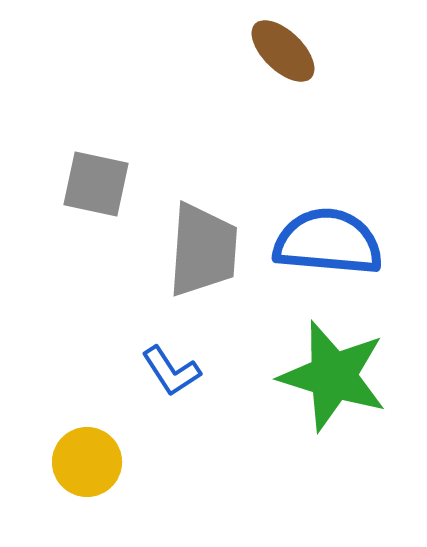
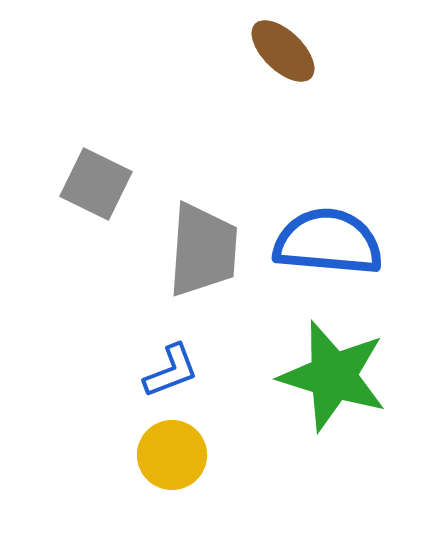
gray square: rotated 14 degrees clockwise
blue L-shape: rotated 78 degrees counterclockwise
yellow circle: moved 85 px right, 7 px up
